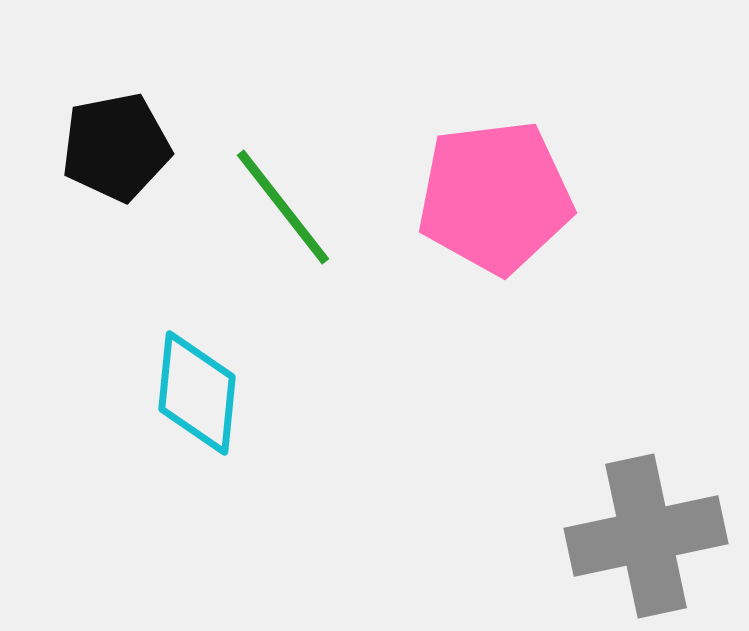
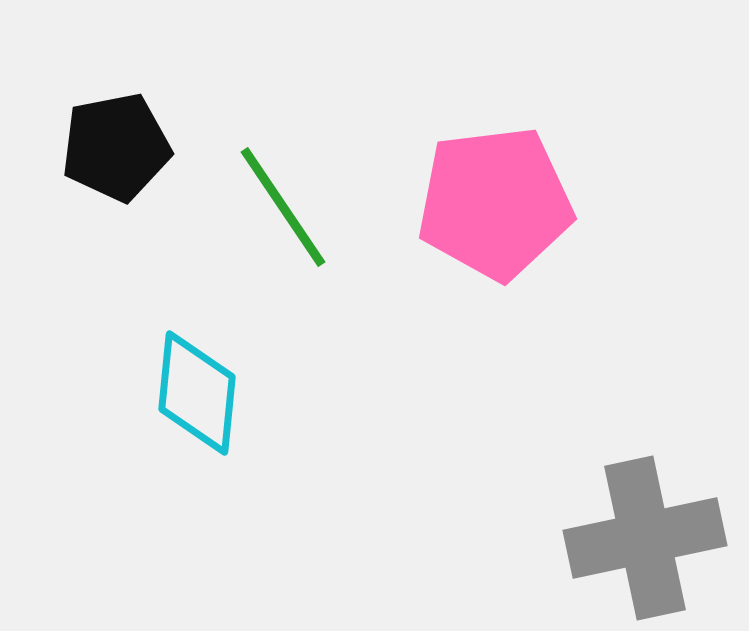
pink pentagon: moved 6 px down
green line: rotated 4 degrees clockwise
gray cross: moved 1 px left, 2 px down
